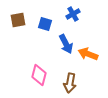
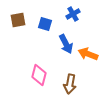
brown arrow: moved 1 px down
